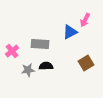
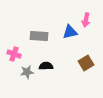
pink arrow: moved 1 px right; rotated 16 degrees counterclockwise
blue triangle: rotated 14 degrees clockwise
gray rectangle: moved 1 px left, 8 px up
pink cross: moved 2 px right, 3 px down; rotated 32 degrees counterclockwise
gray star: moved 1 px left, 2 px down
